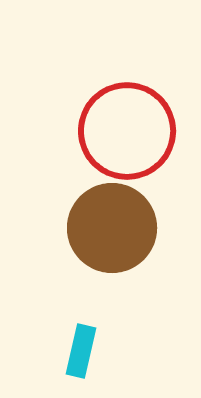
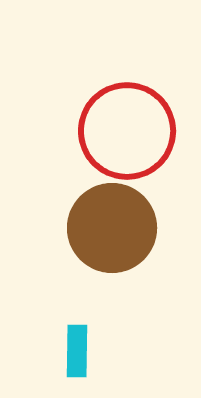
cyan rectangle: moved 4 px left; rotated 12 degrees counterclockwise
